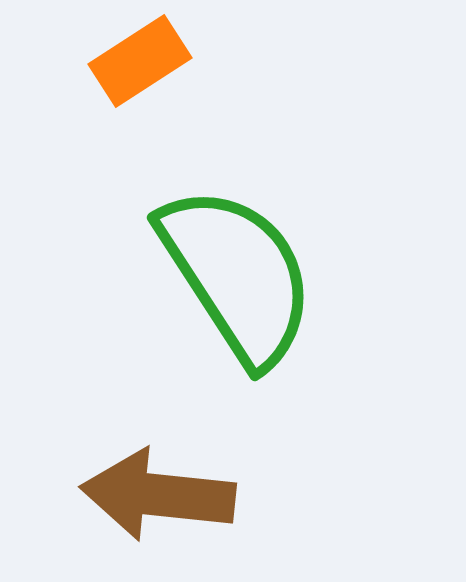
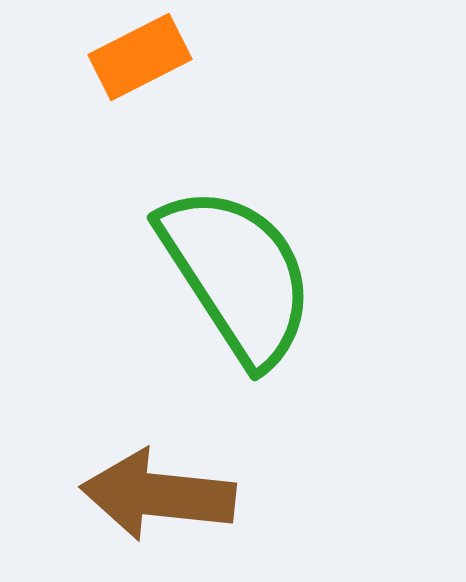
orange rectangle: moved 4 px up; rotated 6 degrees clockwise
